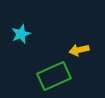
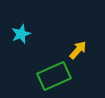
yellow arrow: moved 1 px left; rotated 144 degrees clockwise
